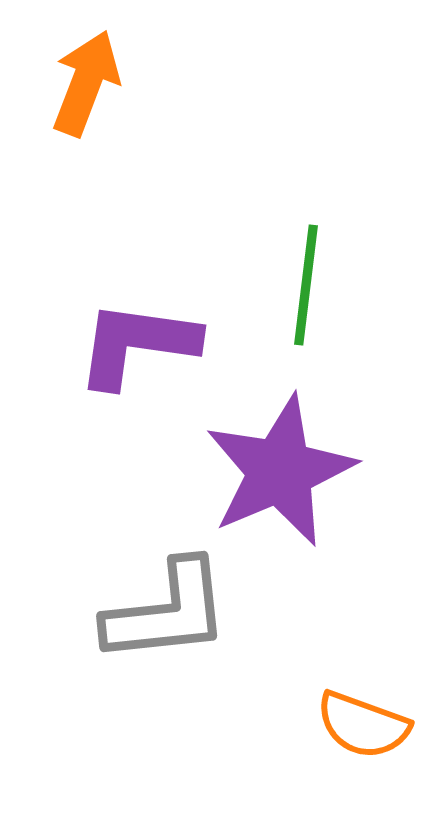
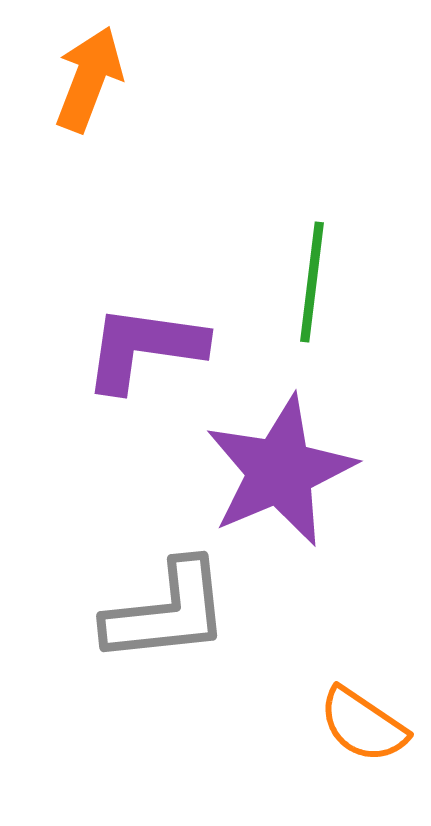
orange arrow: moved 3 px right, 4 px up
green line: moved 6 px right, 3 px up
purple L-shape: moved 7 px right, 4 px down
orange semicircle: rotated 14 degrees clockwise
